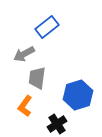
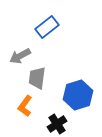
gray arrow: moved 4 px left, 2 px down
